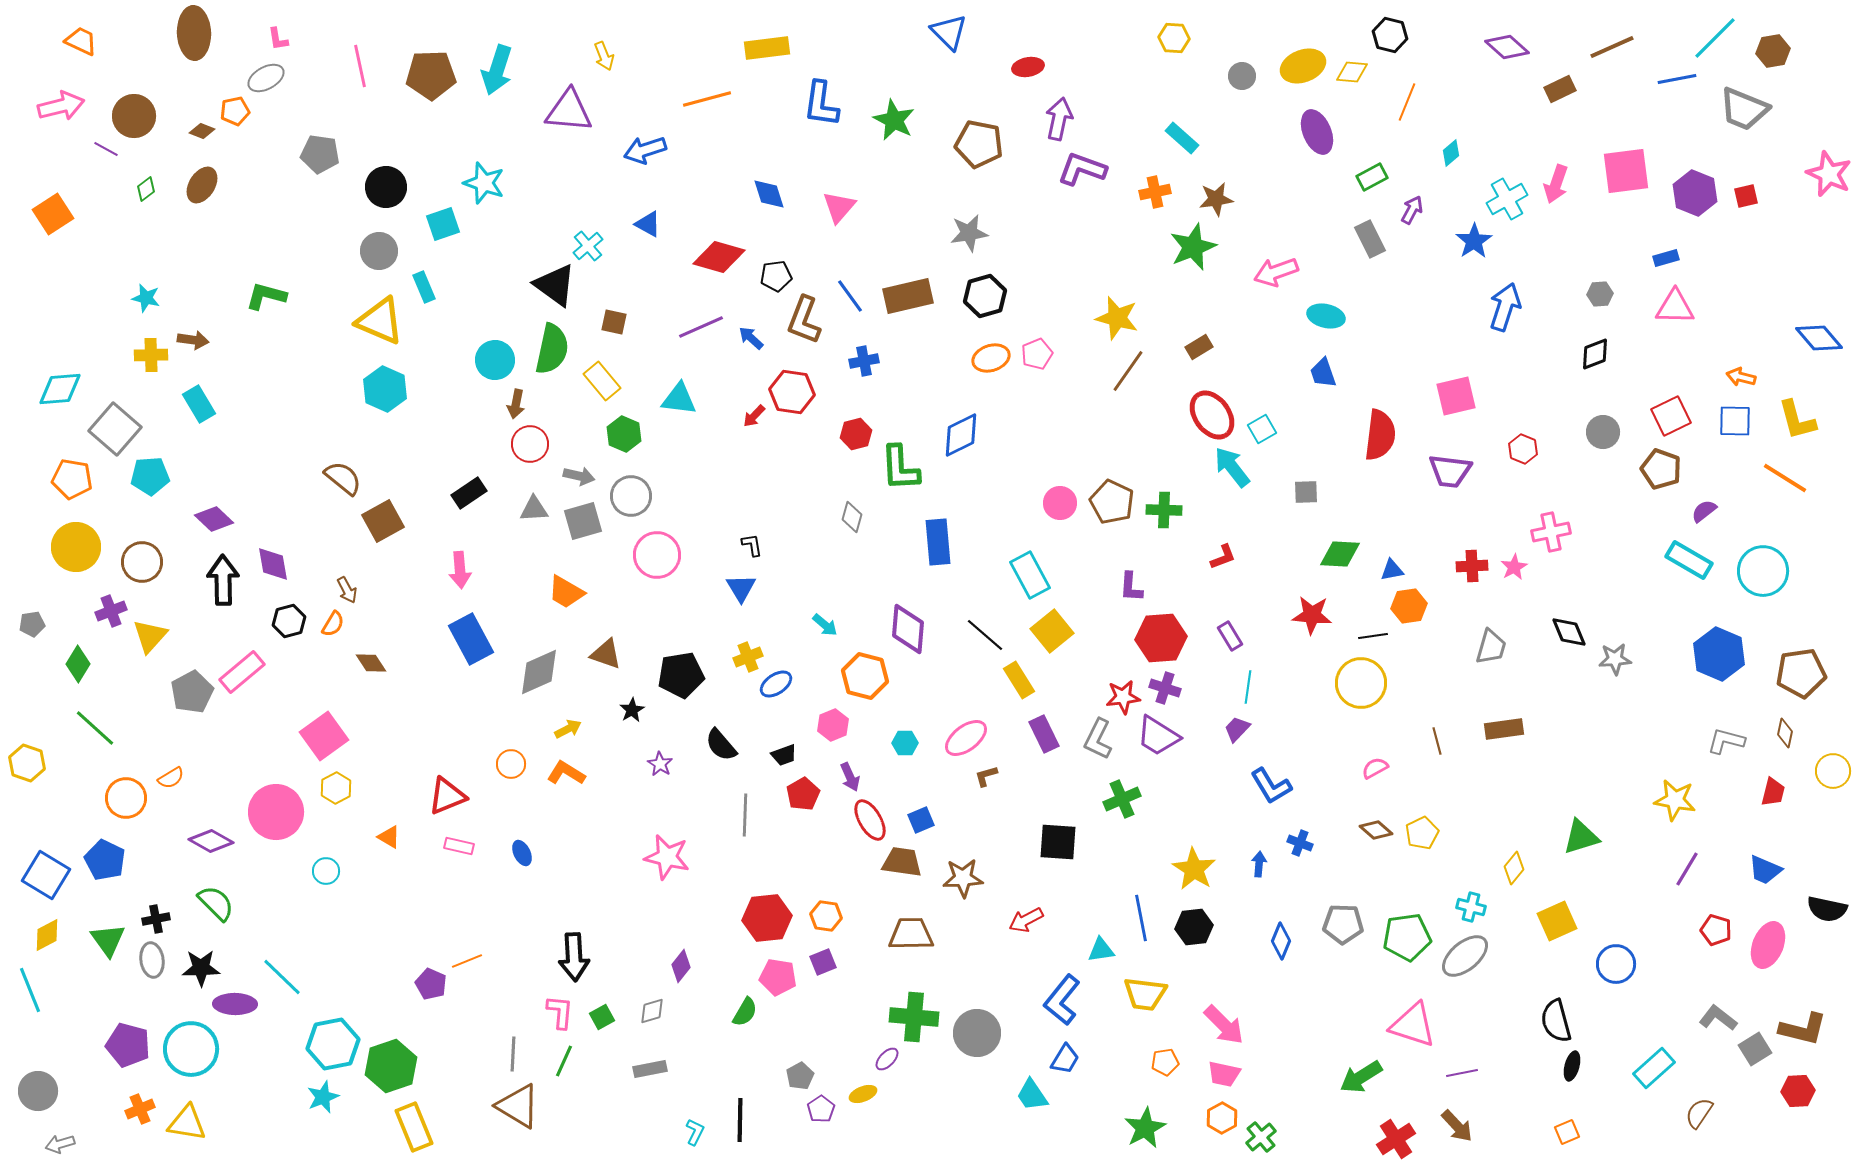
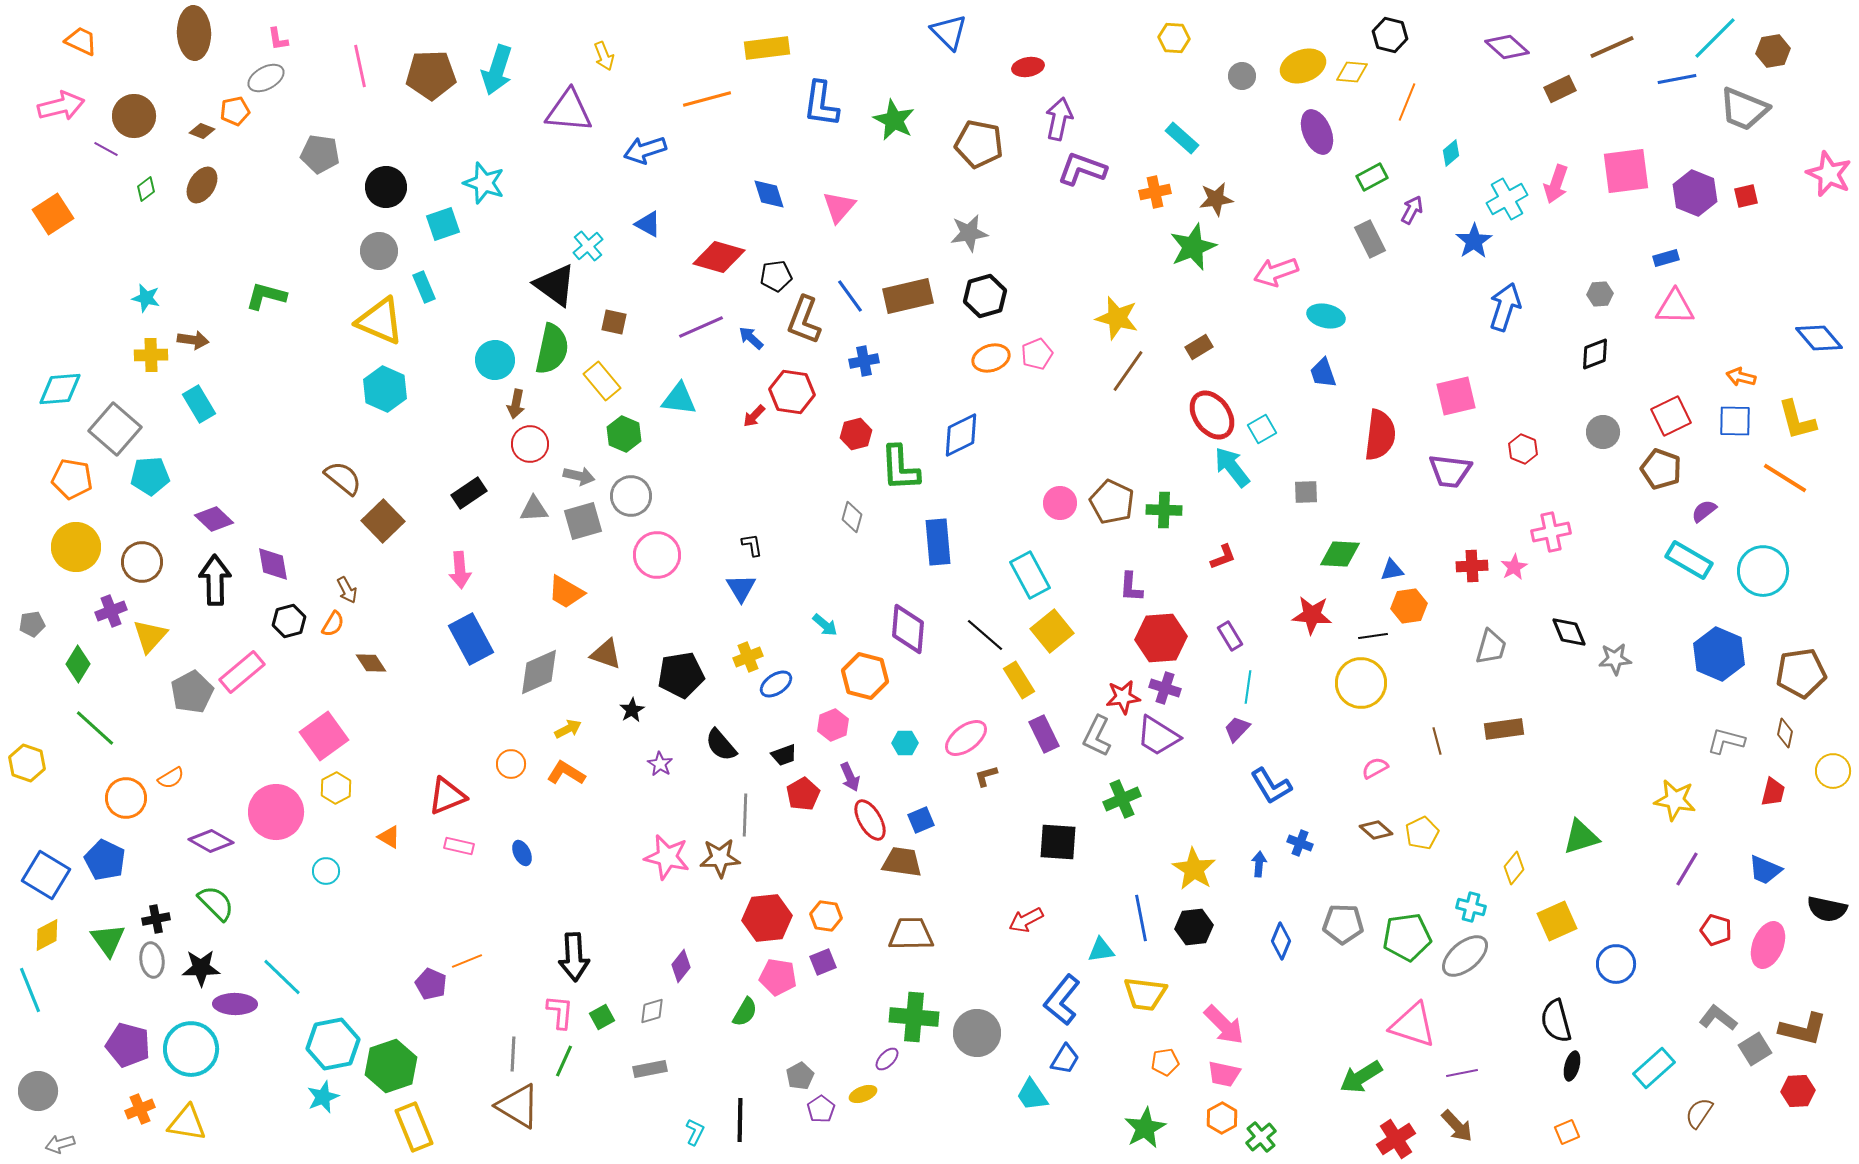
brown square at (383, 521): rotated 15 degrees counterclockwise
black arrow at (223, 580): moved 8 px left
gray L-shape at (1098, 739): moved 1 px left, 3 px up
brown star at (963, 878): moved 243 px left, 20 px up
